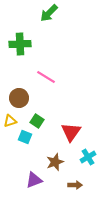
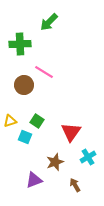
green arrow: moved 9 px down
pink line: moved 2 px left, 5 px up
brown circle: moved 5 px right, 13 px up
brown arrow: rotated 120 degrees counterclockwise
